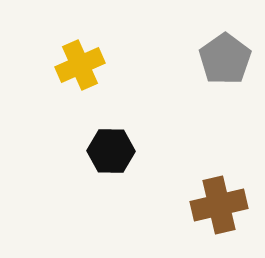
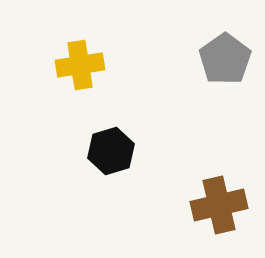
yellow cross: rotated 15 degrees clockwise
black hexagon: rotated 18 degrees counterclockwise
